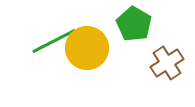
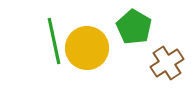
green pentagon: moved 3 px down
green line: rotated 75 degrees counterclockwise
